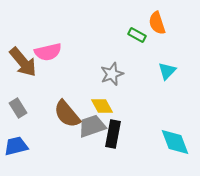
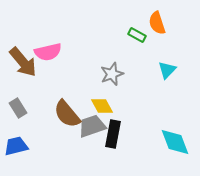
cyan triangle: moved 1 px up
